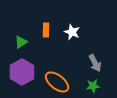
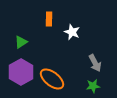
orange rectangle: moved 3 px right, 11 px up
purple hexagon: moved 1 px left
orange ellipse: moved 5 px left, 3 px up
